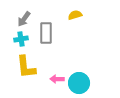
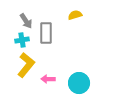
gray arrow: moved 2 px right, 2 px down; rotated 70 degrees counterclockwise
cyan cross: moved 1 px right, 1 px down
yellow L-shape: moved 2 px up; rotated 135 degrees counterclockwise
pink arrow: moved 9 px left
